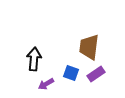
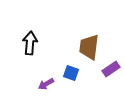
black arrow: moved 4 px left, 16 px up
purple rectangle: moved 15 px right, 5 px up
